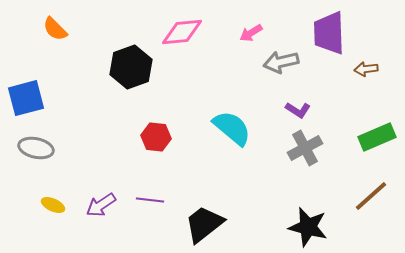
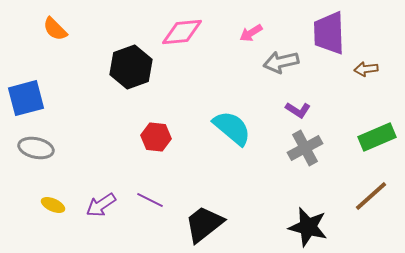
purple line: rotated 20 degrees clockwise
